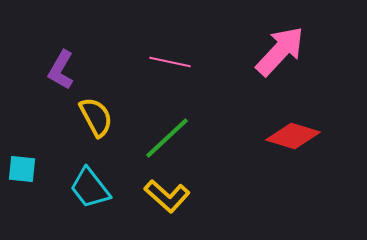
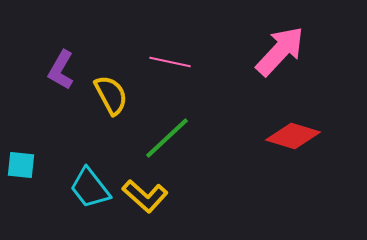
yellow semicircle: moved 15 px right, 22 px up
cyan square: moved 1 px left, 4 px up
yellow L-shape: moved 22 px left
